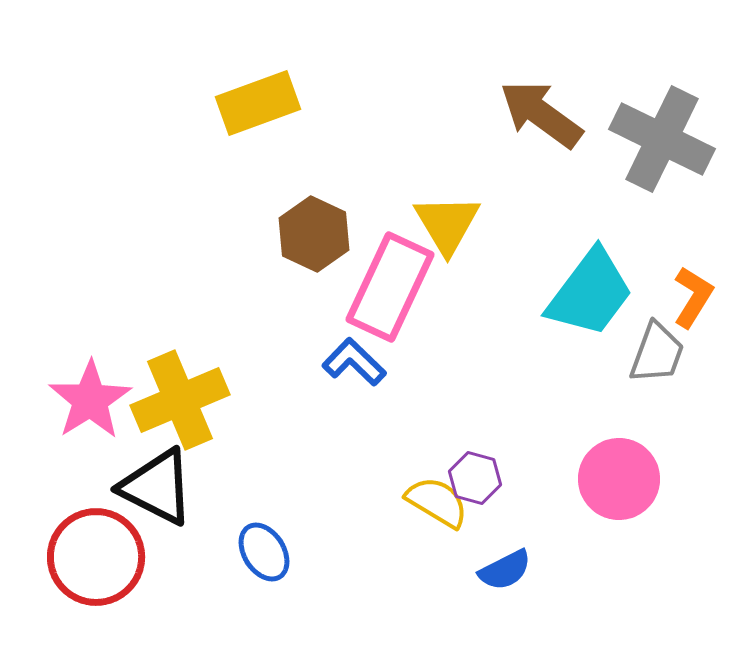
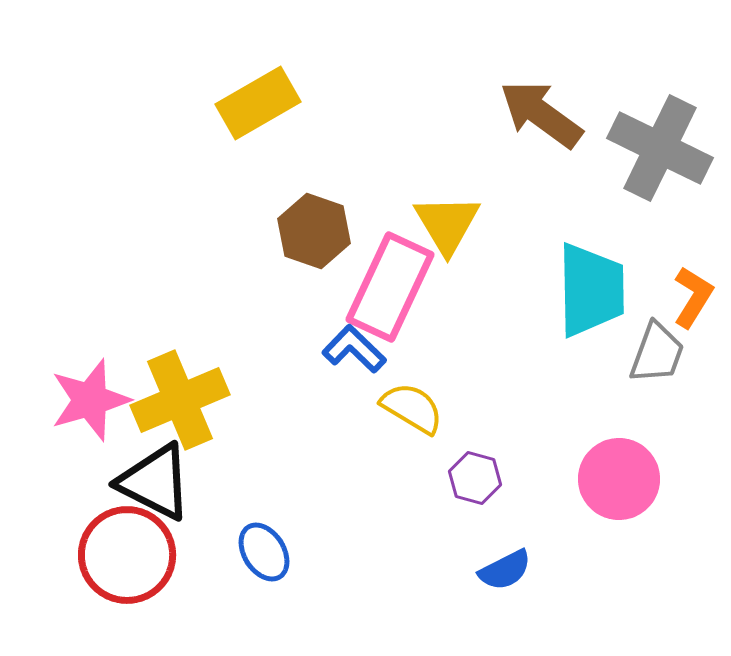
yellow rectangle: rotated 10 degrees counterclockwise
gray cross: moved 2 px left, 9 px down
brown hexagon: moved 3 px up; rotated 6 degrees counterclockwise
cyan trapezoid: moved 1 px right, 3 px up; rotated 38 degrees counterclockwise
blue L-shape: moved 13 px up
pink star: rotated 16 degrees clockwise
black triangle: moved 2 px left, 5 px up
yellow semicircle: moved 25 px left, 94 px up
red circle: moved 31 px right, 2 px up
